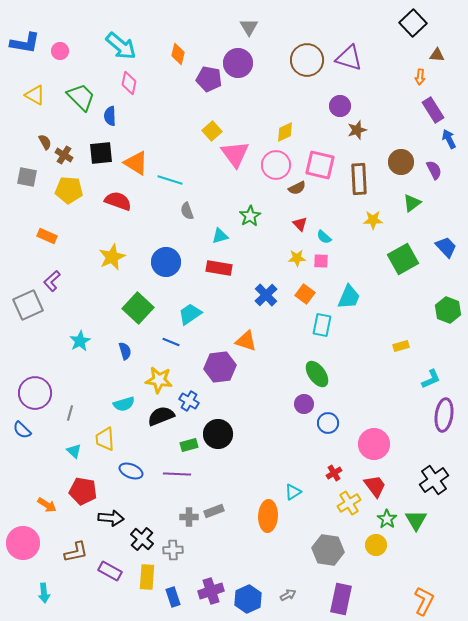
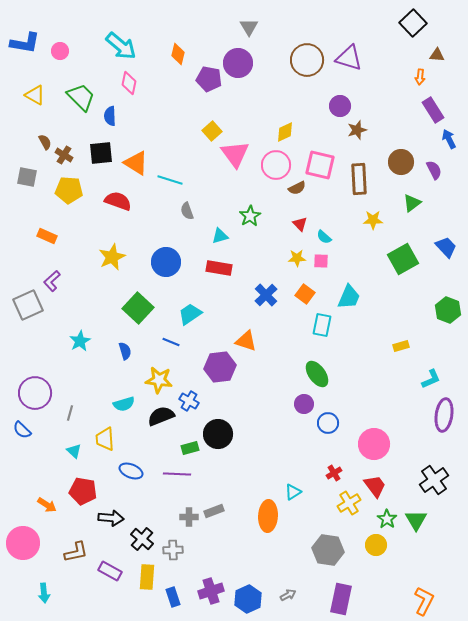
green rectangle at (189, 445): moved 1 px right, 3 px down
